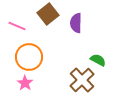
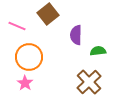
purple semicircle: moved 12 px down
green semicircle: moved 9 px up; rotated 35 degrees counterclockwise
brown cross: moved 7 px right, 2 px down
